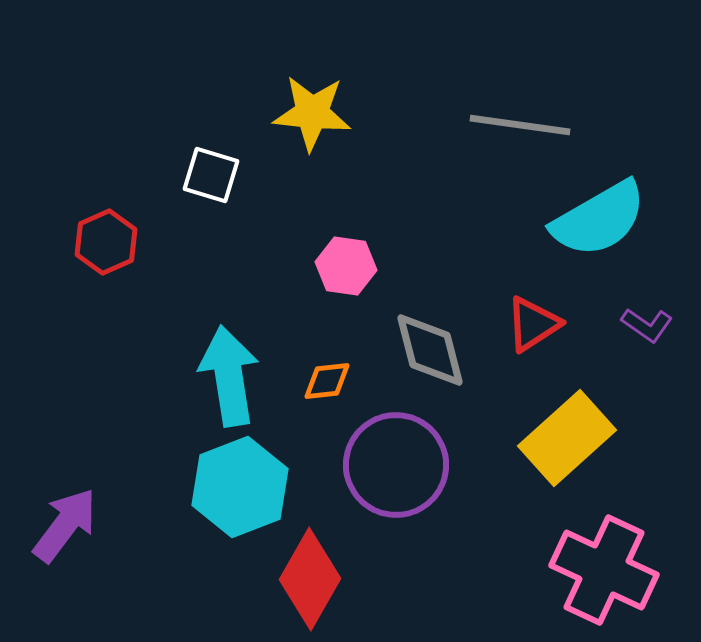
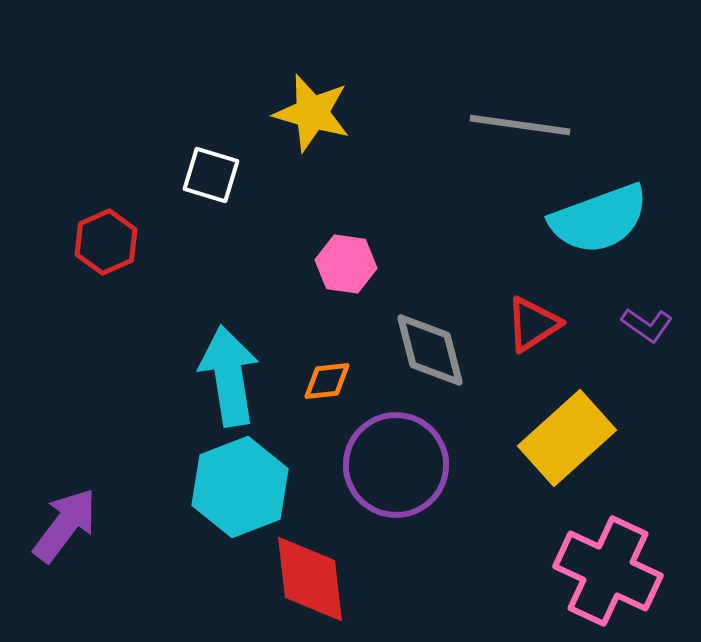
yellow star: rotated 10 degrees clockwise
cyan semicircle: rotated 10 degrees clockwise
pink hexagon: moved 2 px up
pink cross: moved 4 px right, 1 px down
red diamond: rotated 36 degrees counterclockwise
